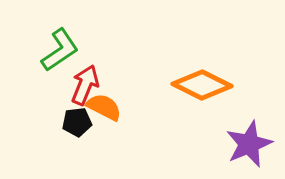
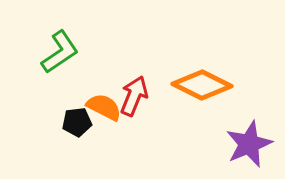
green L-shape: moved 2 px down
red arrow: moved 49 px right, 11 px down
